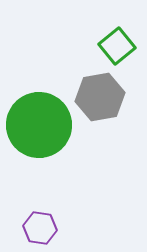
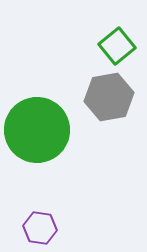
gray hexagon: moved 9 px right
green circle: moved 2 px left, 5 px down
